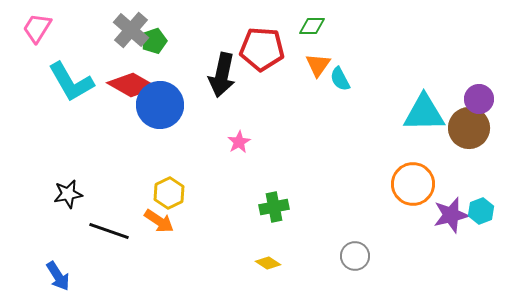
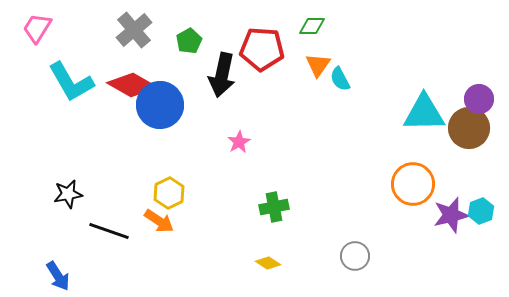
gray cross: moved 3 px right; rotated 9 degrees clockwise
green pentagon: moved 35 px right; rotated 10 degrees counterclockwise
